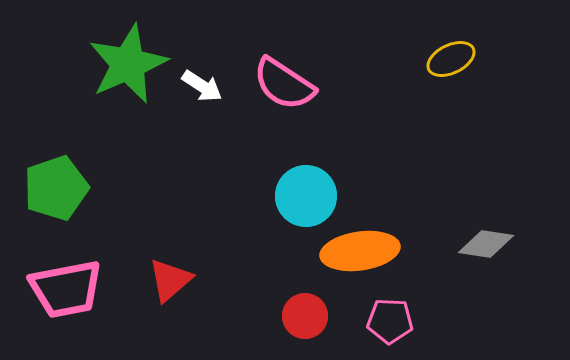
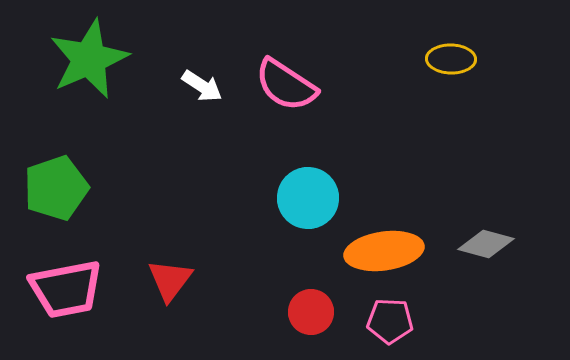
yellow ellipse: rotated 27 degrees clockwise
green star: moved 39 px left, 5 px up
pink semicircle: moved 2 px right, 1 px down
cyan circle: moved 2 px right, 2 px down
gray diamond: rotated 6 degrees clockwise
orange ellipse: moved 24 px right
red triangle: rotated 12 degrees counterclockwise
red circle: moved 6 px right, 4 px up
